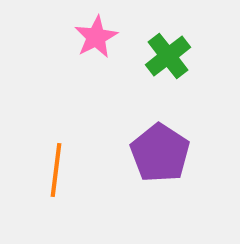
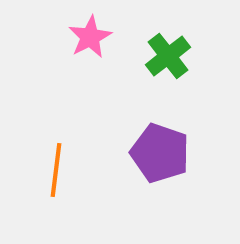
pink star: moved 6 px left
purple pentagon: rotated 14 degrees counterclockwise
